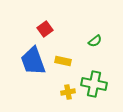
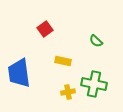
green semicircle: moved 1 px right; rotated 80 degrees clockwise
blue trapezoid: moved 14 px left, 12 px down; rotated 12 degrees clockwise
